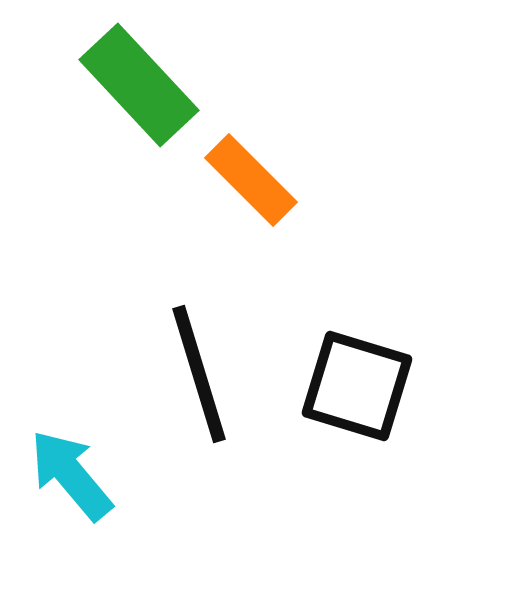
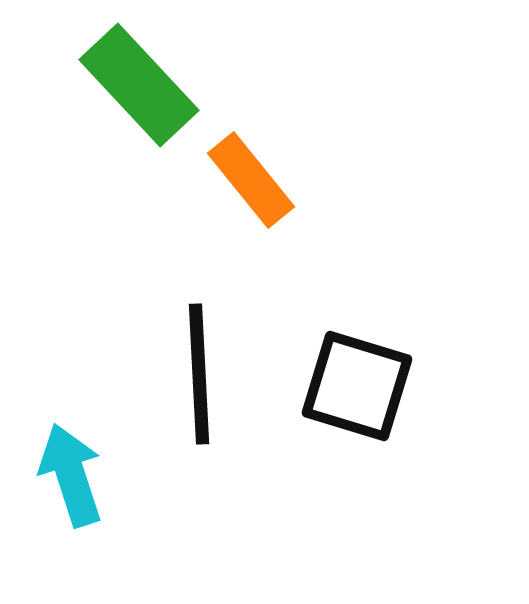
orange rectangle: rotated 6 degrees clockwise
black line: rotated 14 degrees clockwise
cyan arrow: rotated 22 degrees clockwise
